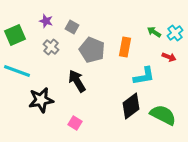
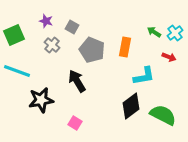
green square: moved 1 px left
gray cross: moved 1 px right, 2 px up
